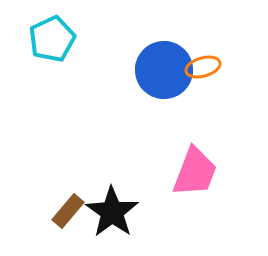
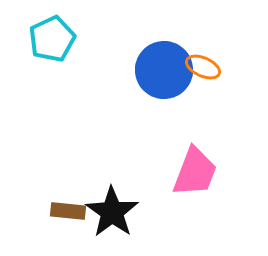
orange ellipse: rotated 40 degrees clockwise
brown rectangle: rotated 56 degrees clockwise
